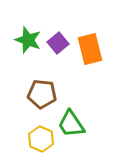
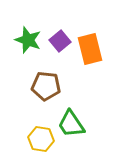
purple square: moved 2 px right, 2 px up
brown pentagon: moved 4 px right, 8 px up
yellow hexagon: rotated 15 degrees counterclockwise
